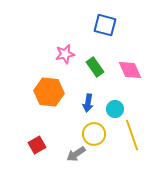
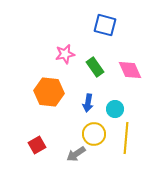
yellow line: moved 6 px left, 3 px down; rotated 24 degrees clockwise
